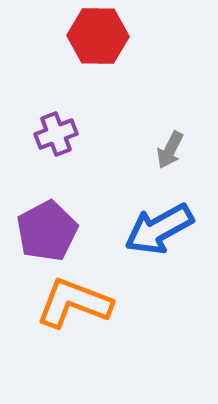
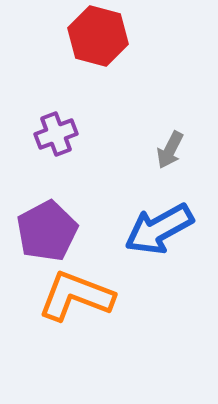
red hexagon: rotated 14 degrees clockwise
orange L-shape: moved 2 px right, 7 px up
